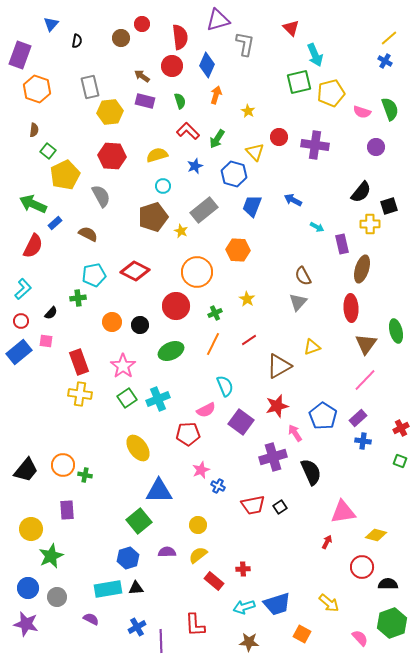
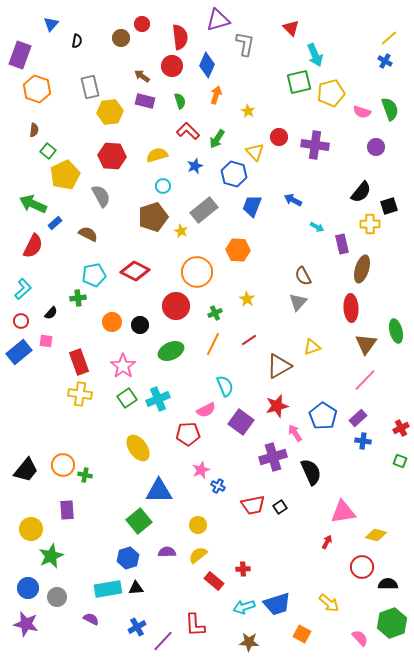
purple line at (161, 641): moved 2 px right; rotated 45 degrees clockwise
